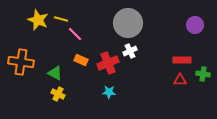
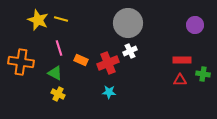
pink line: moved 16 px left, 14 px down; rotated 28 degrees clockwise
